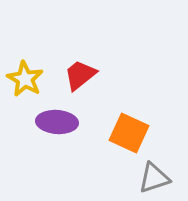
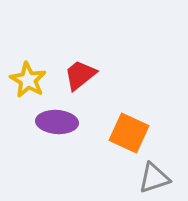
yellow star: moved 3 px right, 1 px down
